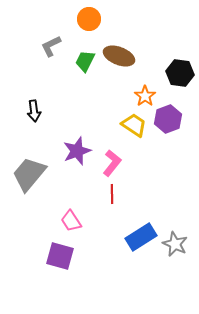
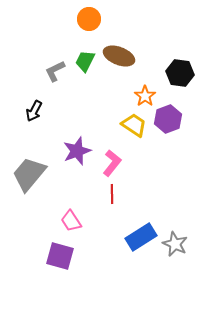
gray L-shape: moved 4 px right, 25 px down
black arrow: rotated 35 degrees clockwise
